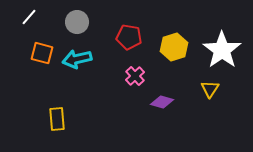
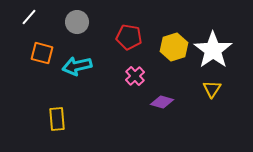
white star: moved 9 px left
cyan arrow: moved 7 px down
yellow triangle: moved 2 px right
